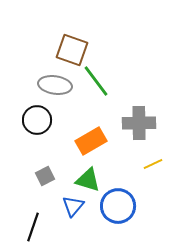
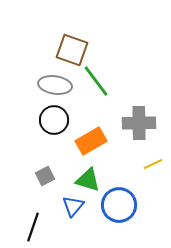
black circle: moved 17 px right
blue circle: moved 1 px right, 1 px up
